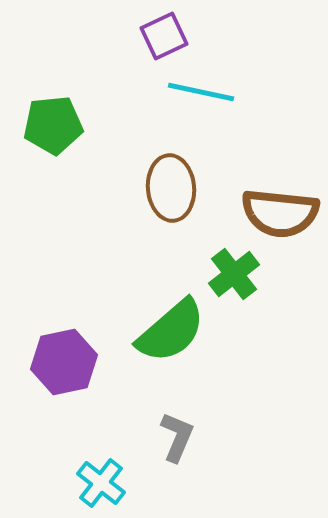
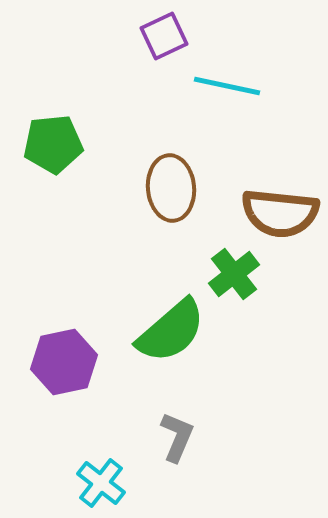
cyan line: moved 26 px right, 6 px up
green pentagon: moved 19 px down
